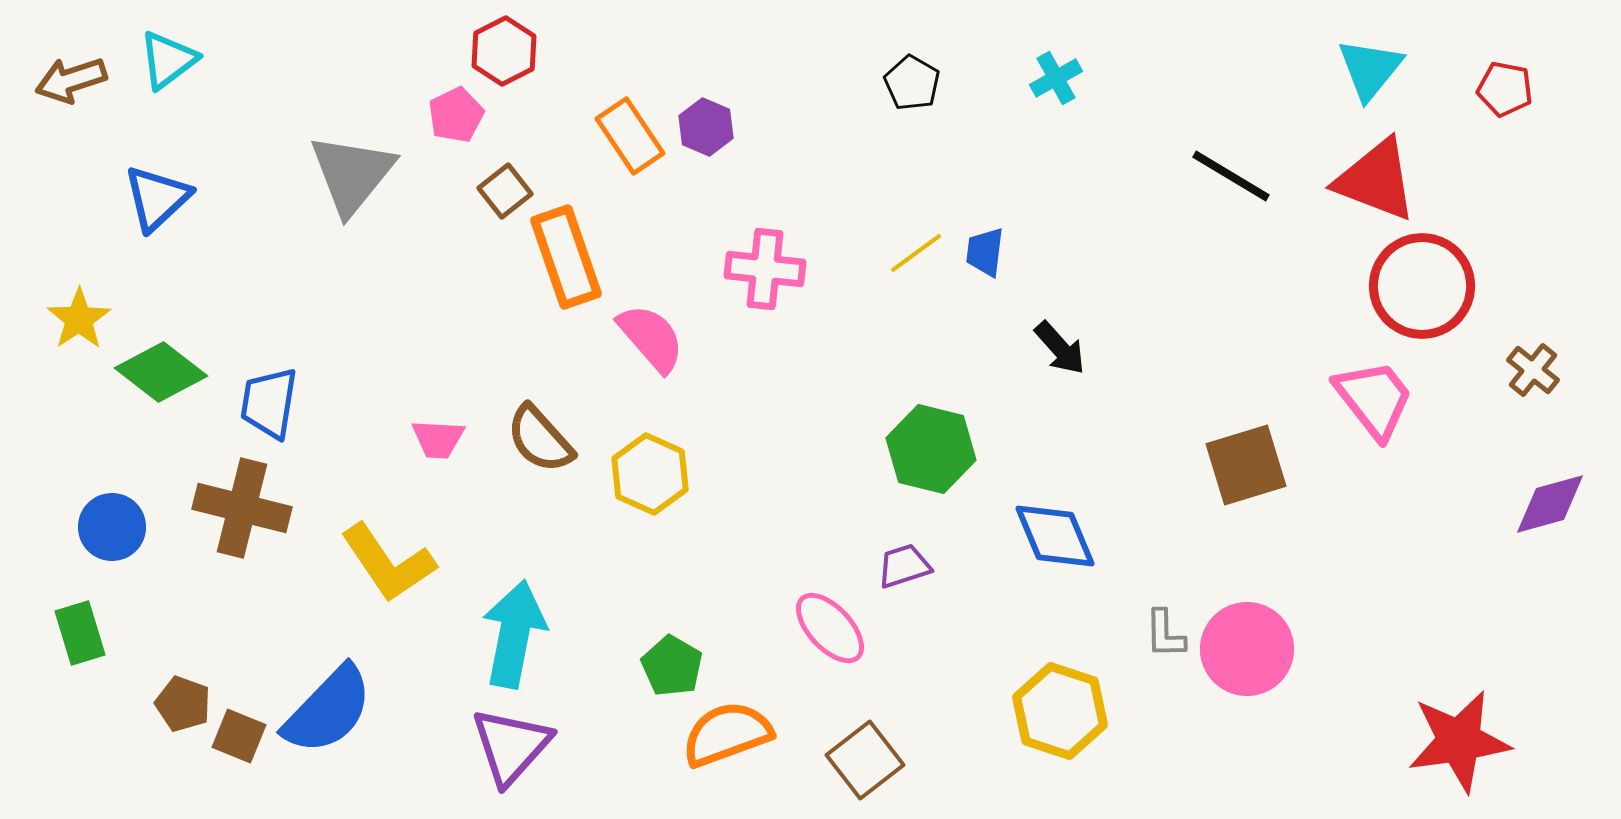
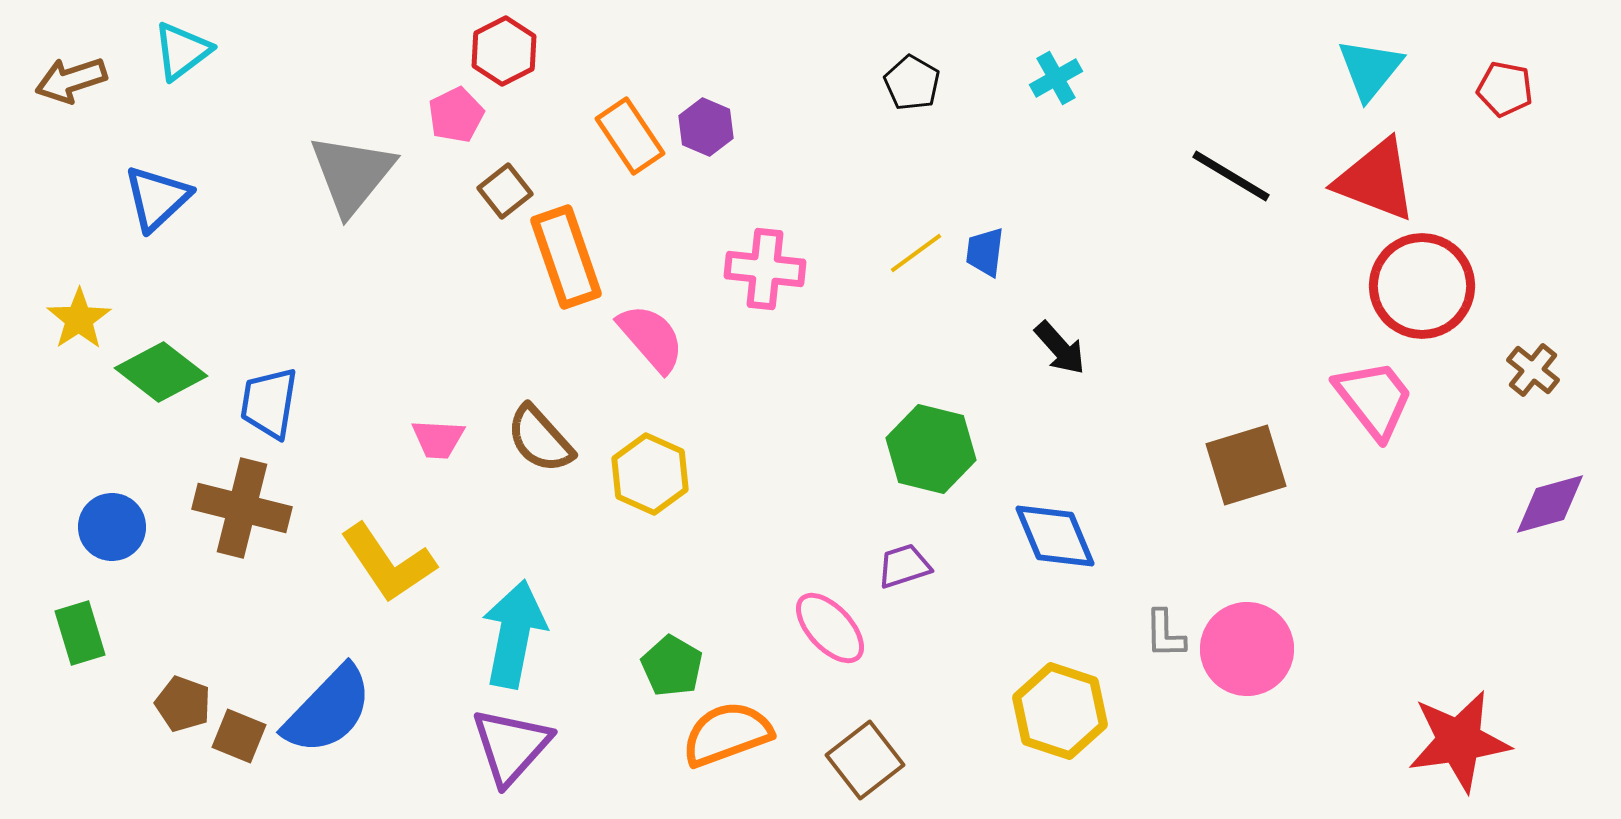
cyan triangle at (168, 60): moved 14 px right, 9 px up
